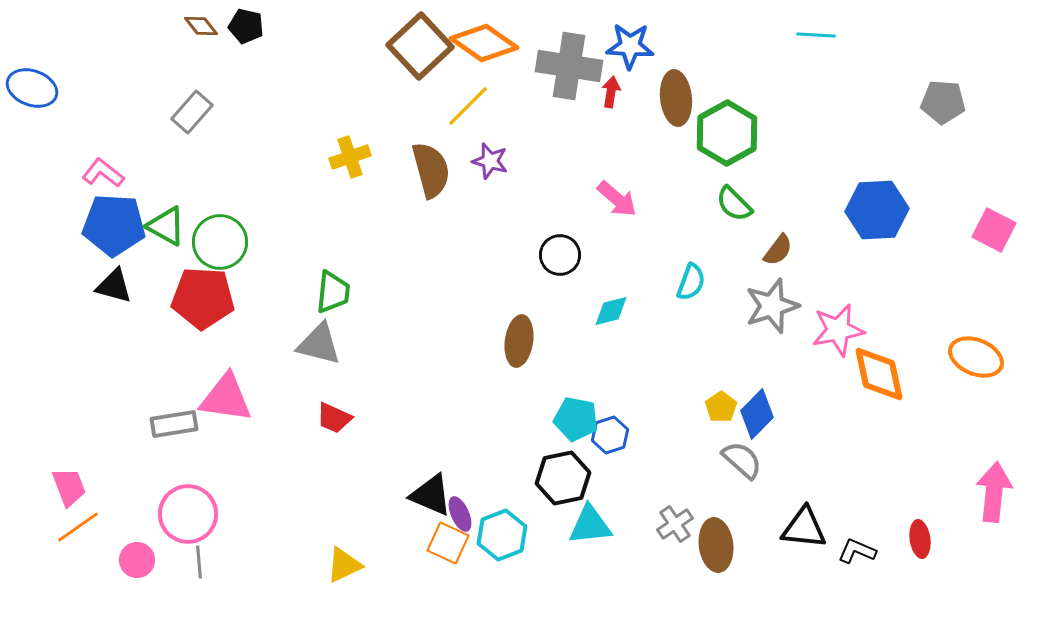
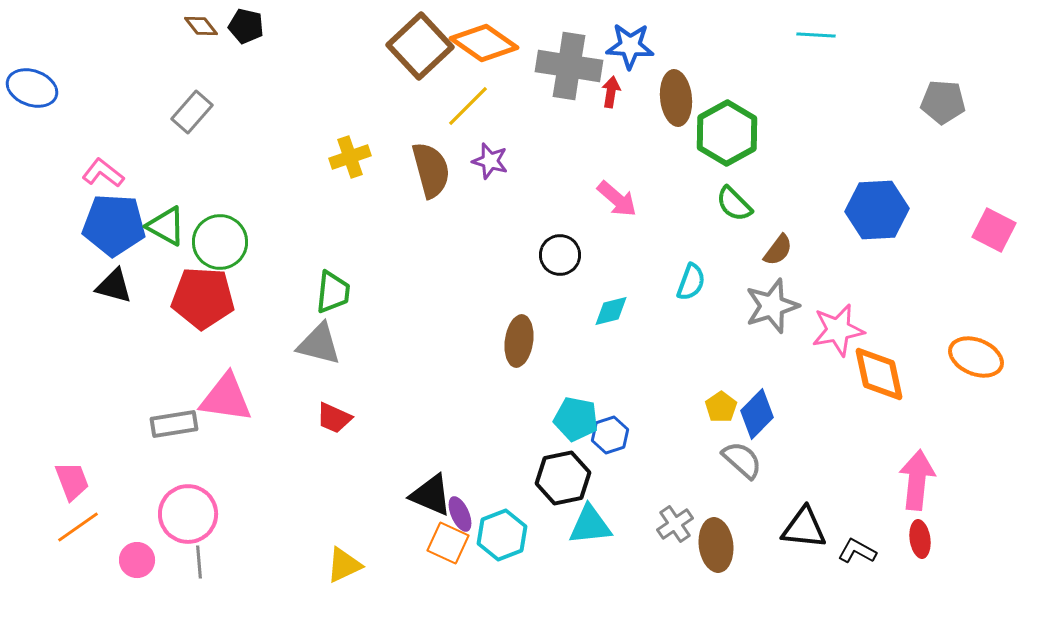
pink trapezoid at (69, 487): moved 3 px right, 6 px up
pink arrow at (994, 492): moved 77 px left, 12 px up
black L-shape at (857, 551): rotated 6 degrees clockwise
